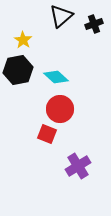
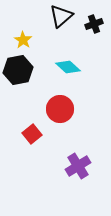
cyan diamond: moved 12 px right, 10 px up
red square: moved 15 px left; rotated 30 degrees clockwise
